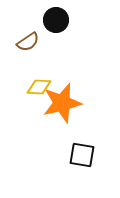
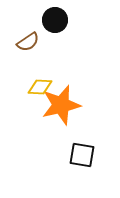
black circle: moved 1 px left
yellow diamond: moved 1 px right
orange star: moved 1 px left, 2 px down
